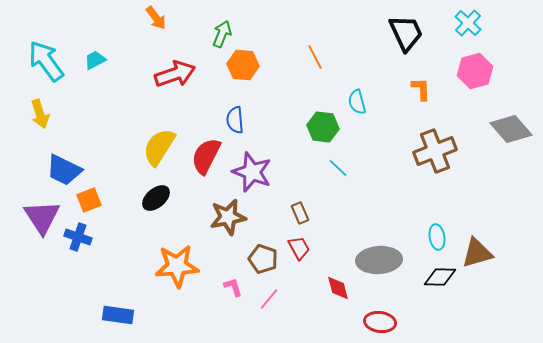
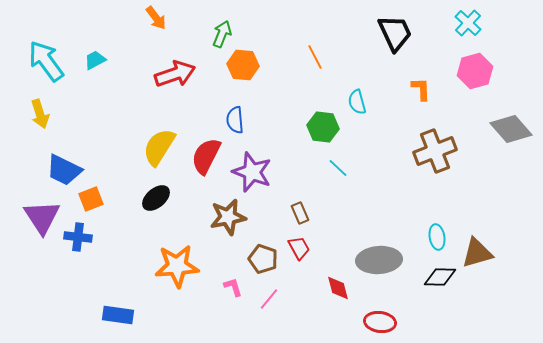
black trapezoid: moved 11 px left
orange square: moved 2 px right, 1 px up
blue cross: rotated 12 degrees counterclockwise
